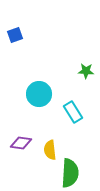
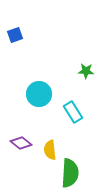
purple diamond: rotated 30 degrees clockwise
